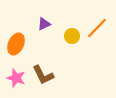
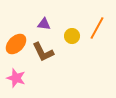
purple triangle: rotated 32 degrees clockwise
orange line: rotated 15 degrees counterclockwise
orange ellipse: rotated 20 degrees clockwise
brown L-shape: moved 23 px up
